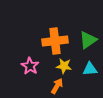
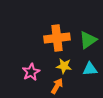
orange cross: moved 2 px right, 3 px up
pink star: moved 1 px right, 6 px down; rotated 12 degrees clockwise
